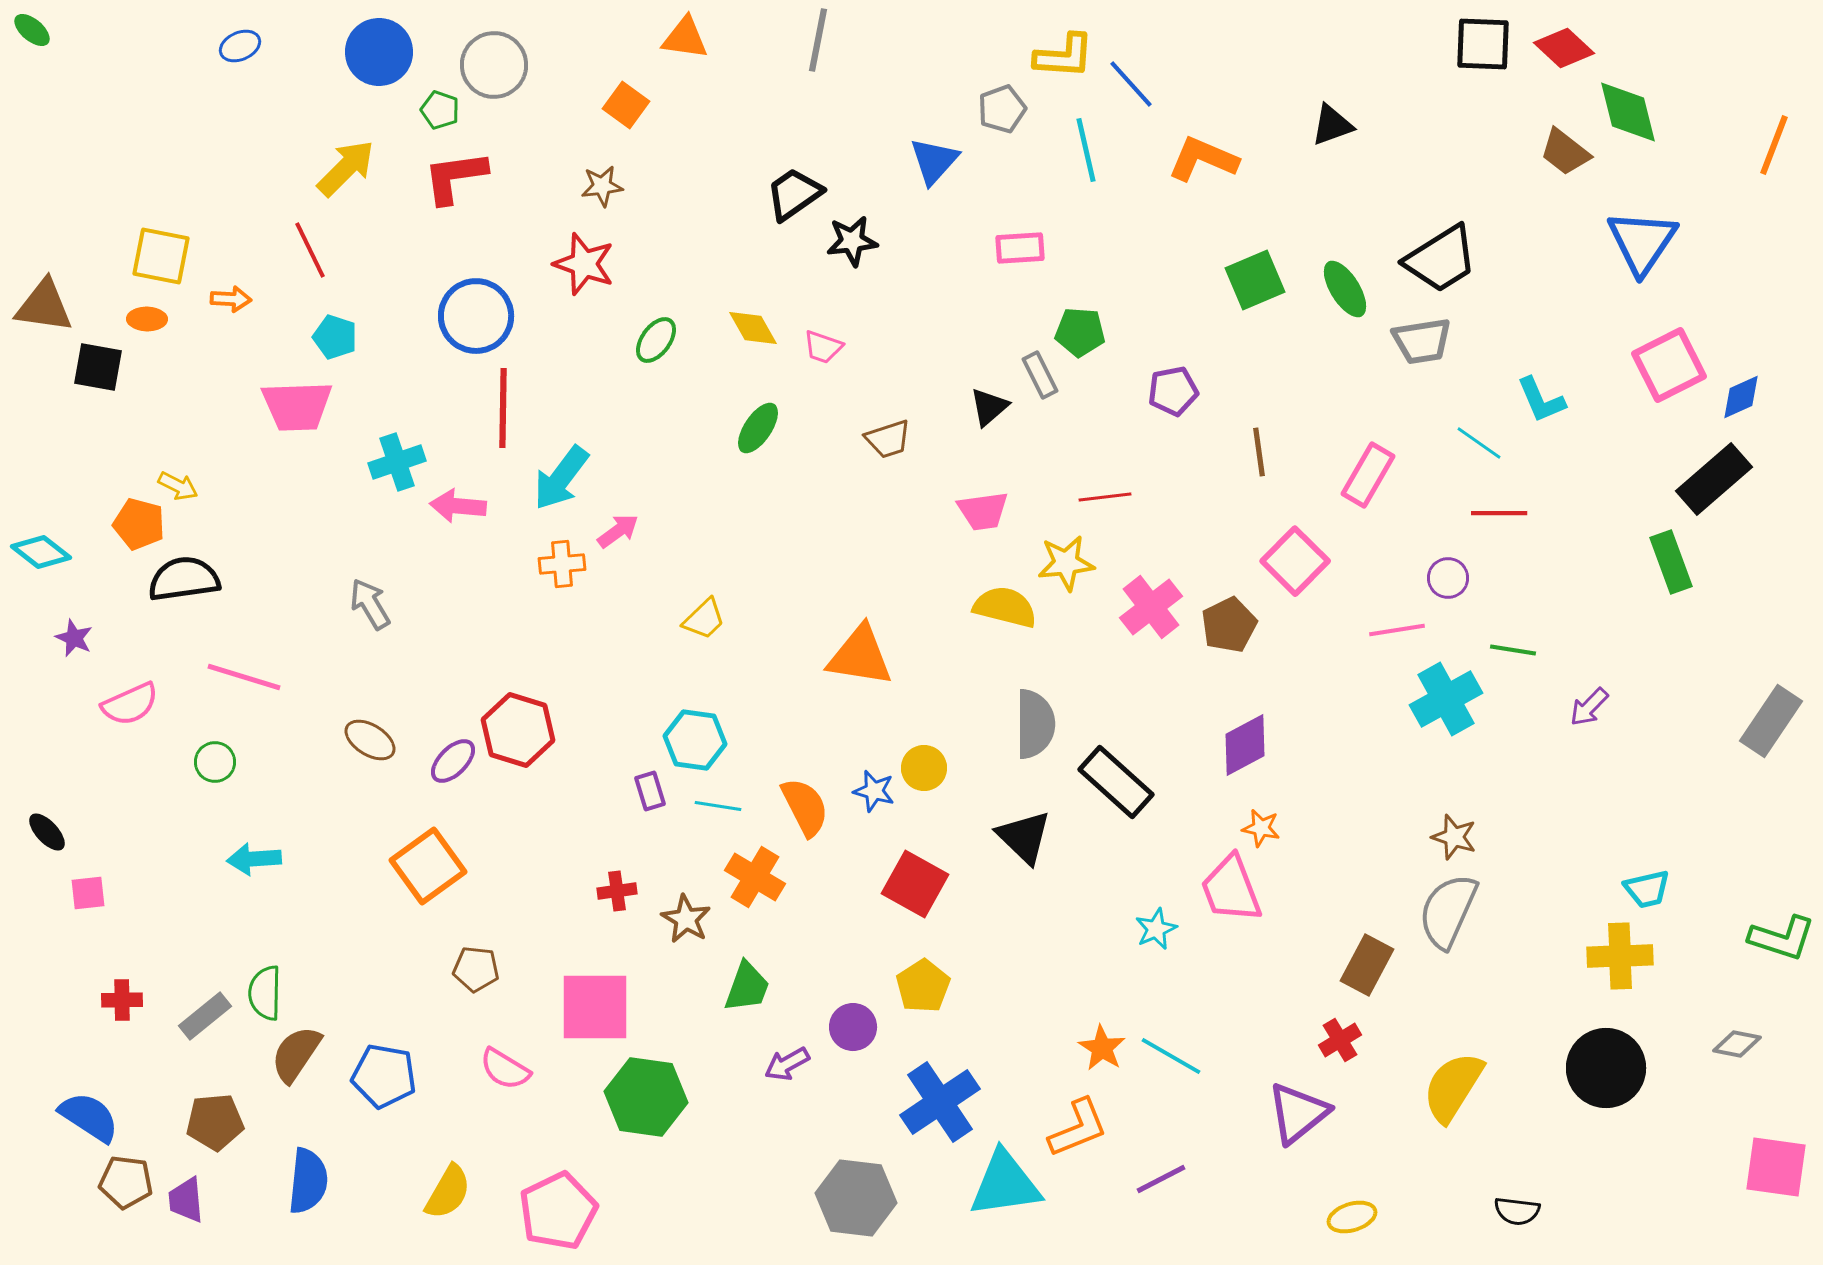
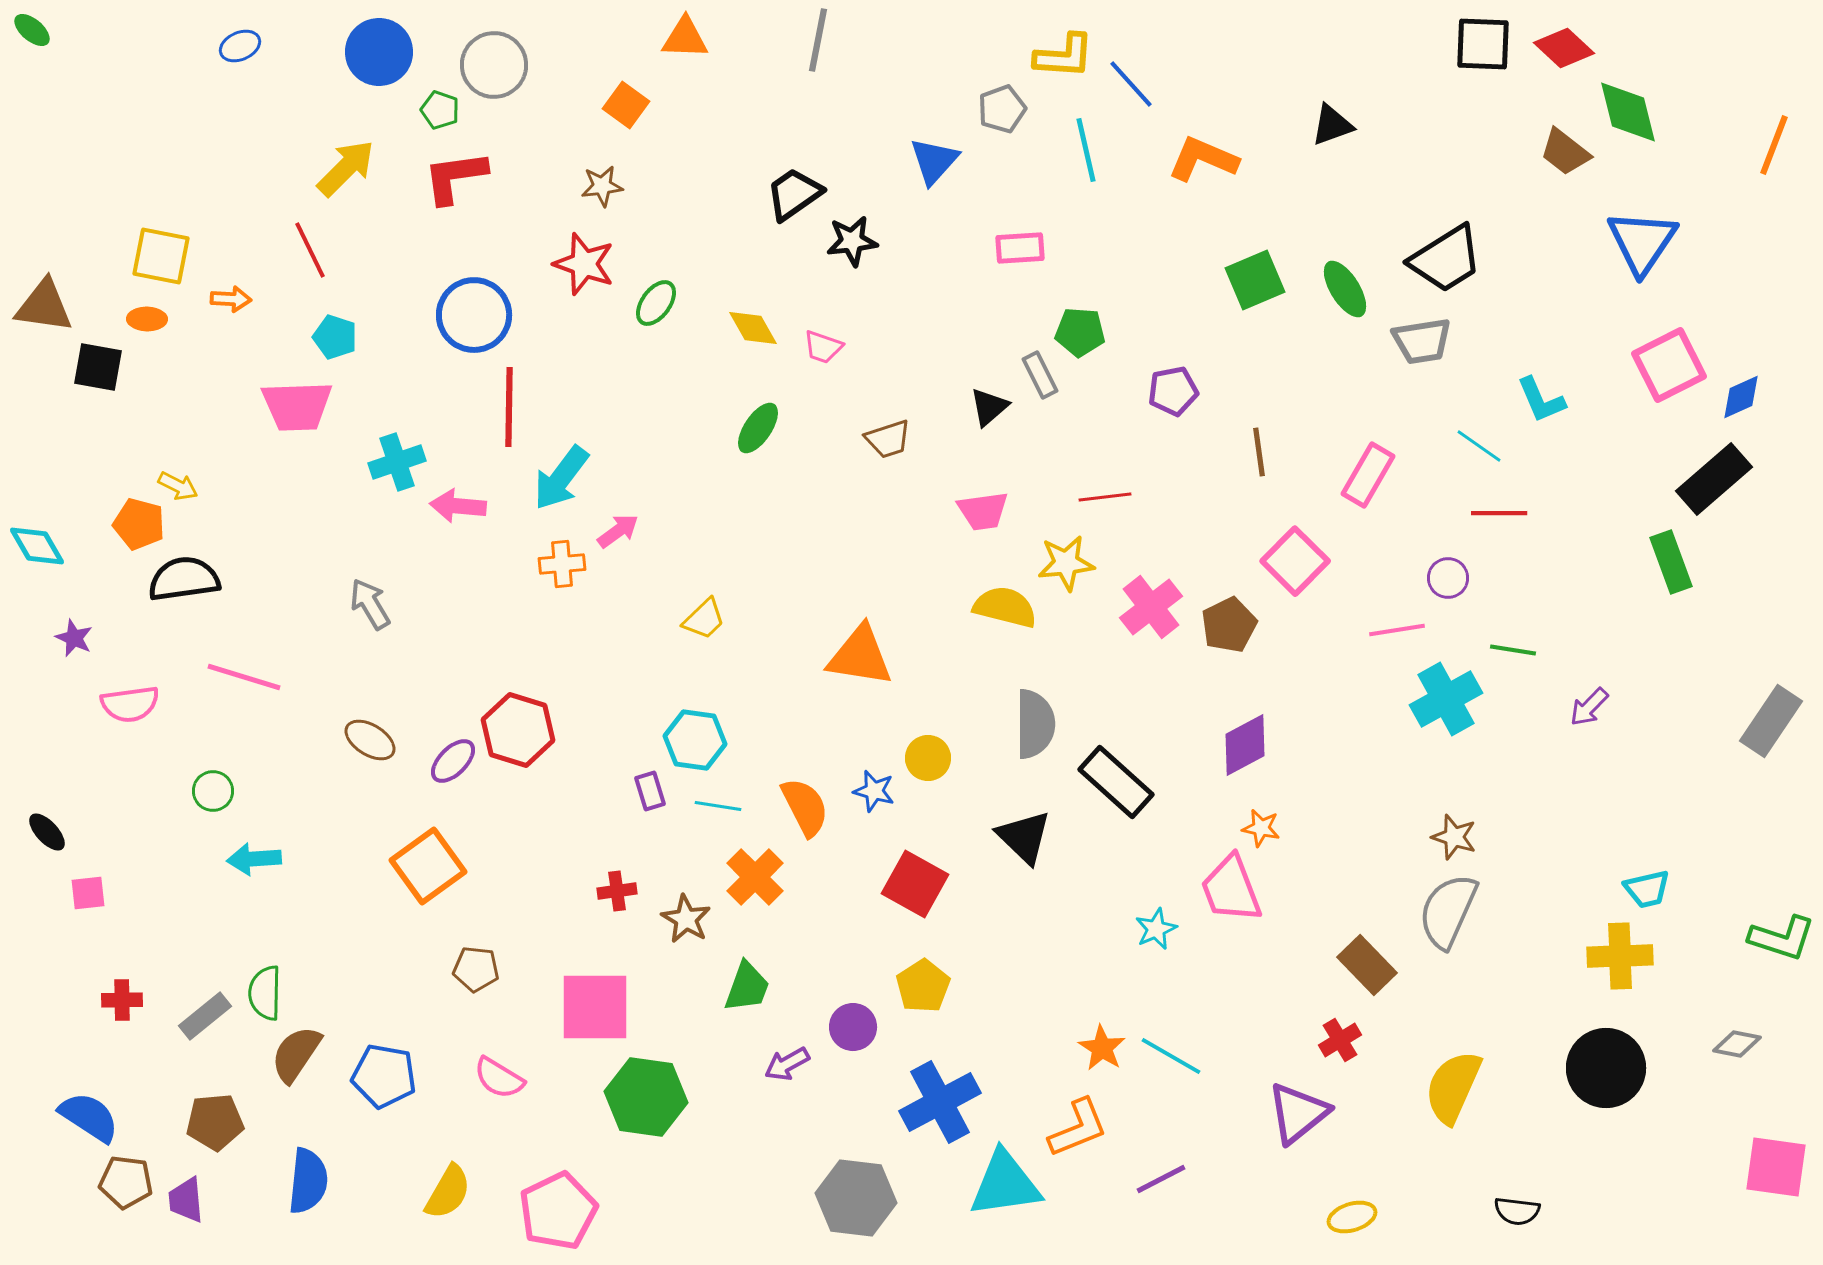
orange triangle at (685, 38): rotated 6 degrees counterclockwise
black trapezoid at (1441, 259): moved 5 px right
blue circle at (476, 316): moved 2 px left, 1 px up
green ellipse at (656, 340): moved 37 px up
red line at (503, 408): moved 6 px right, 1 px up
cyan line at (1479, 443): moved 3 px down
cyan diamond at (41, 552): moved 4 px left, 6 px up; rotated 22 degrees clockwise
pink semicircle at (130, 704): rotated 16 degrees clockwise
green circle at (215, 762): moved 2 px left, 29 px down
yellow circle at (924, 768): moved 4 px right, 10 px up
orange cross at (755, 877): rotated 14 degrees clockwise
brown rectangle at (1367, 965): rotated 72 degrees counterclockwise
pink semicircle at (505, 1069): moved 6 px left, 9 px down
yellow semicircle at (1453, 1087): rotated 8 degrees counterclockwise
blue cross at (940, 1102): rotated 6 degrees clockwise
